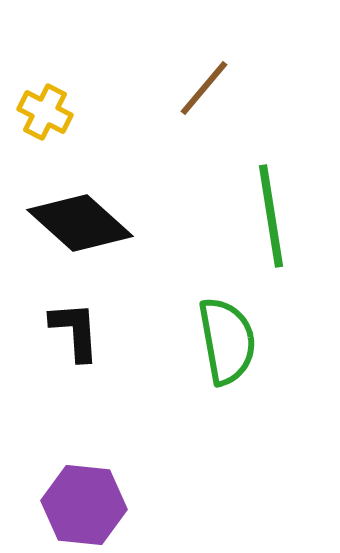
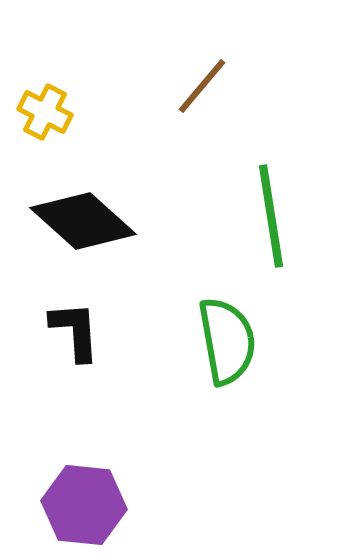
brown line: moved 2 px left, 2 px up
black diamond: moved 3 px right, 2 px up
